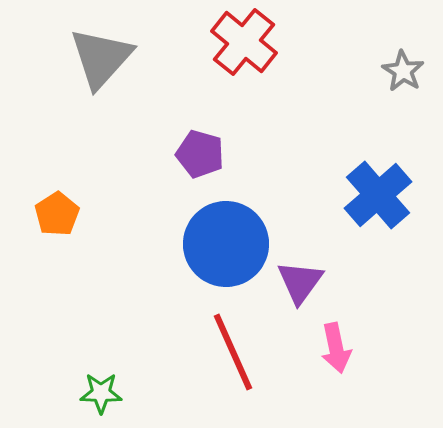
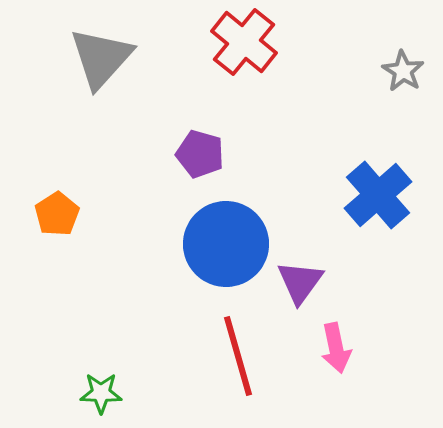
red line: moved 5 px right, 4 px down; rotated 8 degrees clockwise
